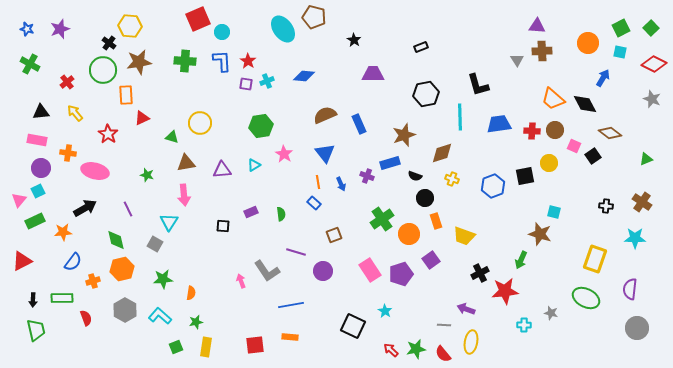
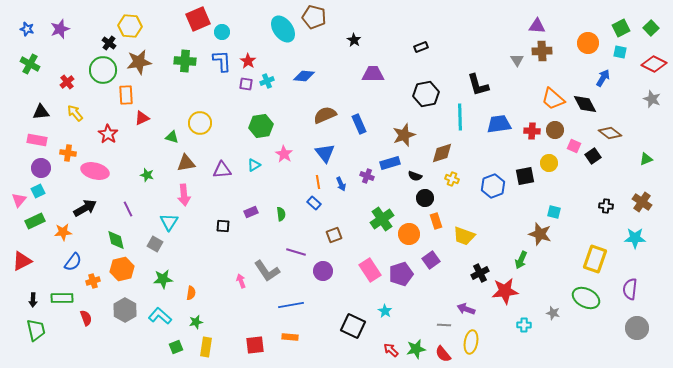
gray star at (551, 313): moved 2 px right
